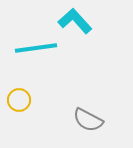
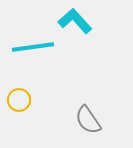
cyan line: moved 3 px left, 1 px up
gray semicircle: rotated 28 degrees clockwise
